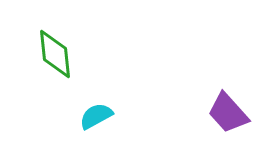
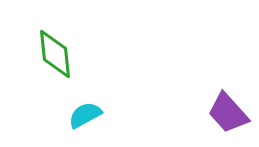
cyan semicircle: moved 11 px left, 1 px up
